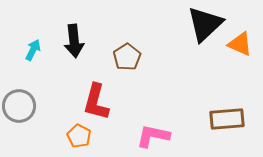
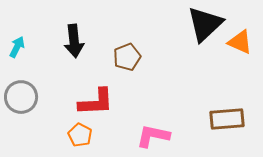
orange triangle: moved 2 px up
cyan arrow: moved 16 px left, 3 px up
brown pentagon: rotated 12 degrees clockwise
red L-shape: rotated 108 degrees counterclockwise
gray circle: moved 2 px right, 9 px up
orange pentagon: moved 1 px right, 1 px up
